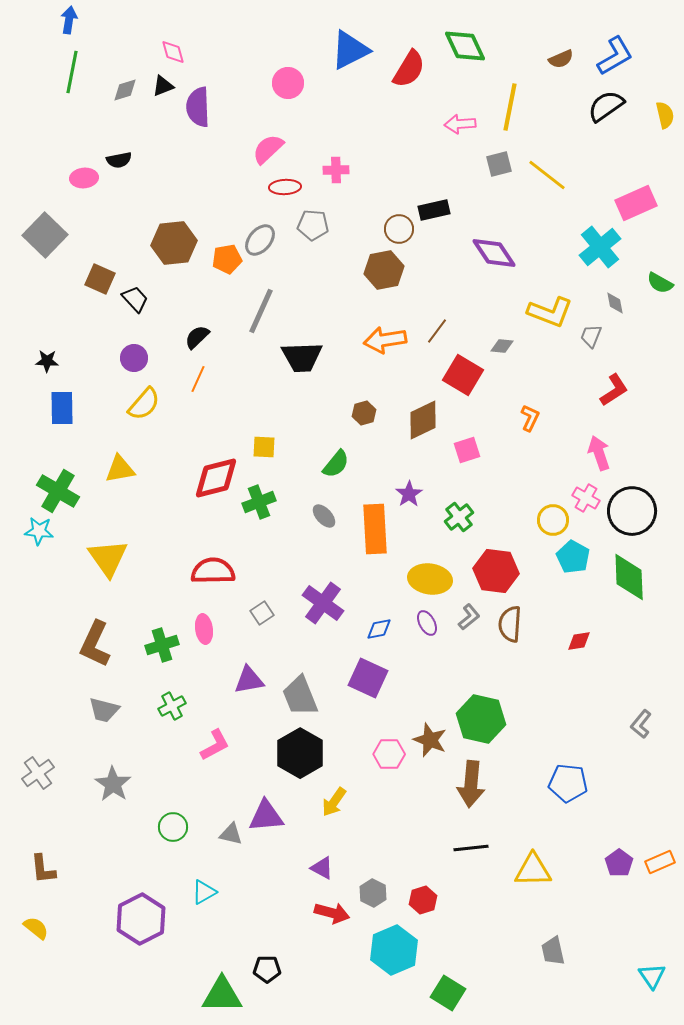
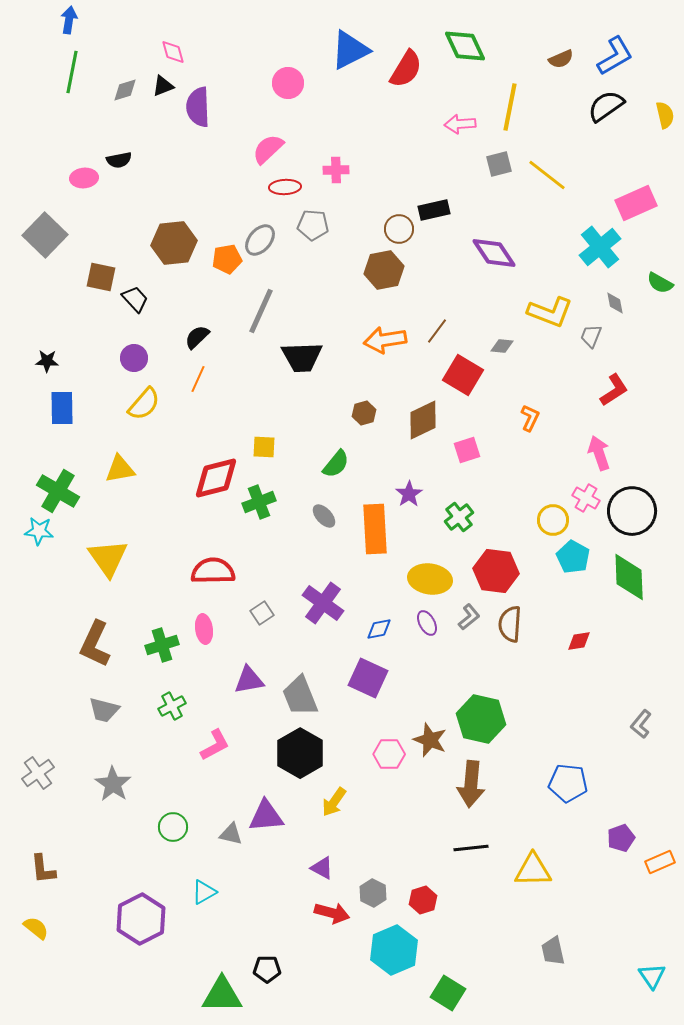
red semicircle at (409, 69): moved 3 px left
brown square at (100, 279): moved 1 px right, 2 px up; rotated 12 degrees counterclockwise
purple pentagon at (619, 863): moved 2 px right, 25 px up; rotated 16 degrees clockwise
